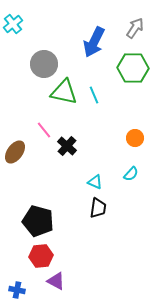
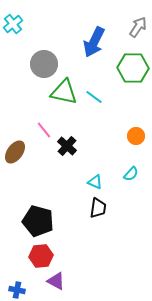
gray arrow: moved 3 px right, 1 px up
cyan line: moved 2 px down; rotated 30 degrees counterclockwise
orange circle: moved 1 px right, 2 px up
